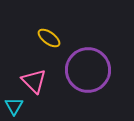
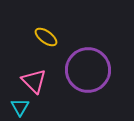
yellow ellipse: moved 3 px left, 1 px up
cyan triangle: moved 6 px right, 1 px down
